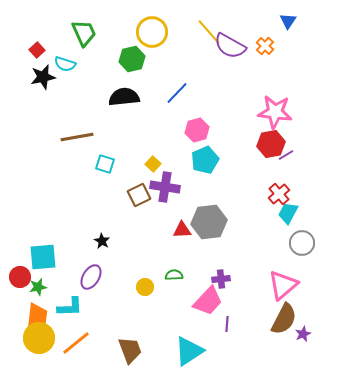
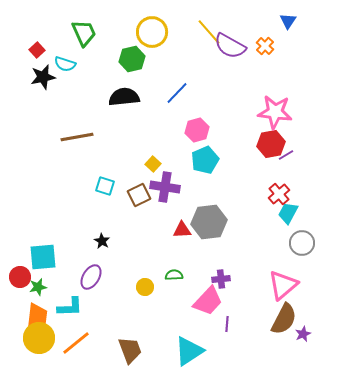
cyan square at (105, 164): moved 22 px down
